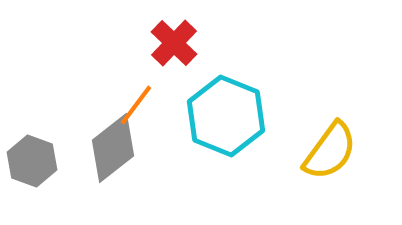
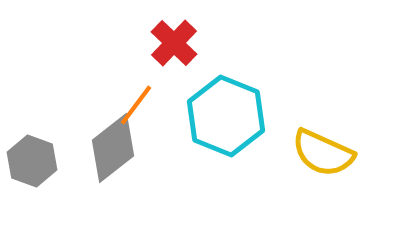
yellow semicircle: moved 7 px left, 2 px down; rotated 78 degrees clockwise
